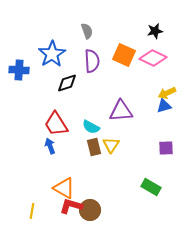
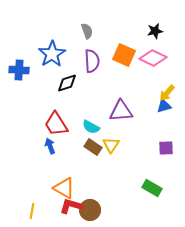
yellow arrow: rotated 24 degrees counterclockwise
brown rectangle: moved 1 px left; rotated 42 degrees counterclockwise
green rectangle: moved 1 px right, 1 px down
